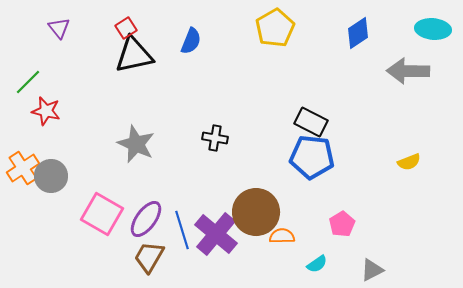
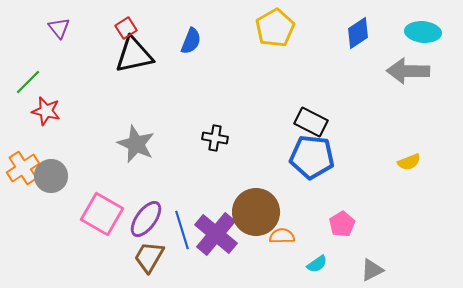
cyan ellipse: moved 10 px left, 3 px down
